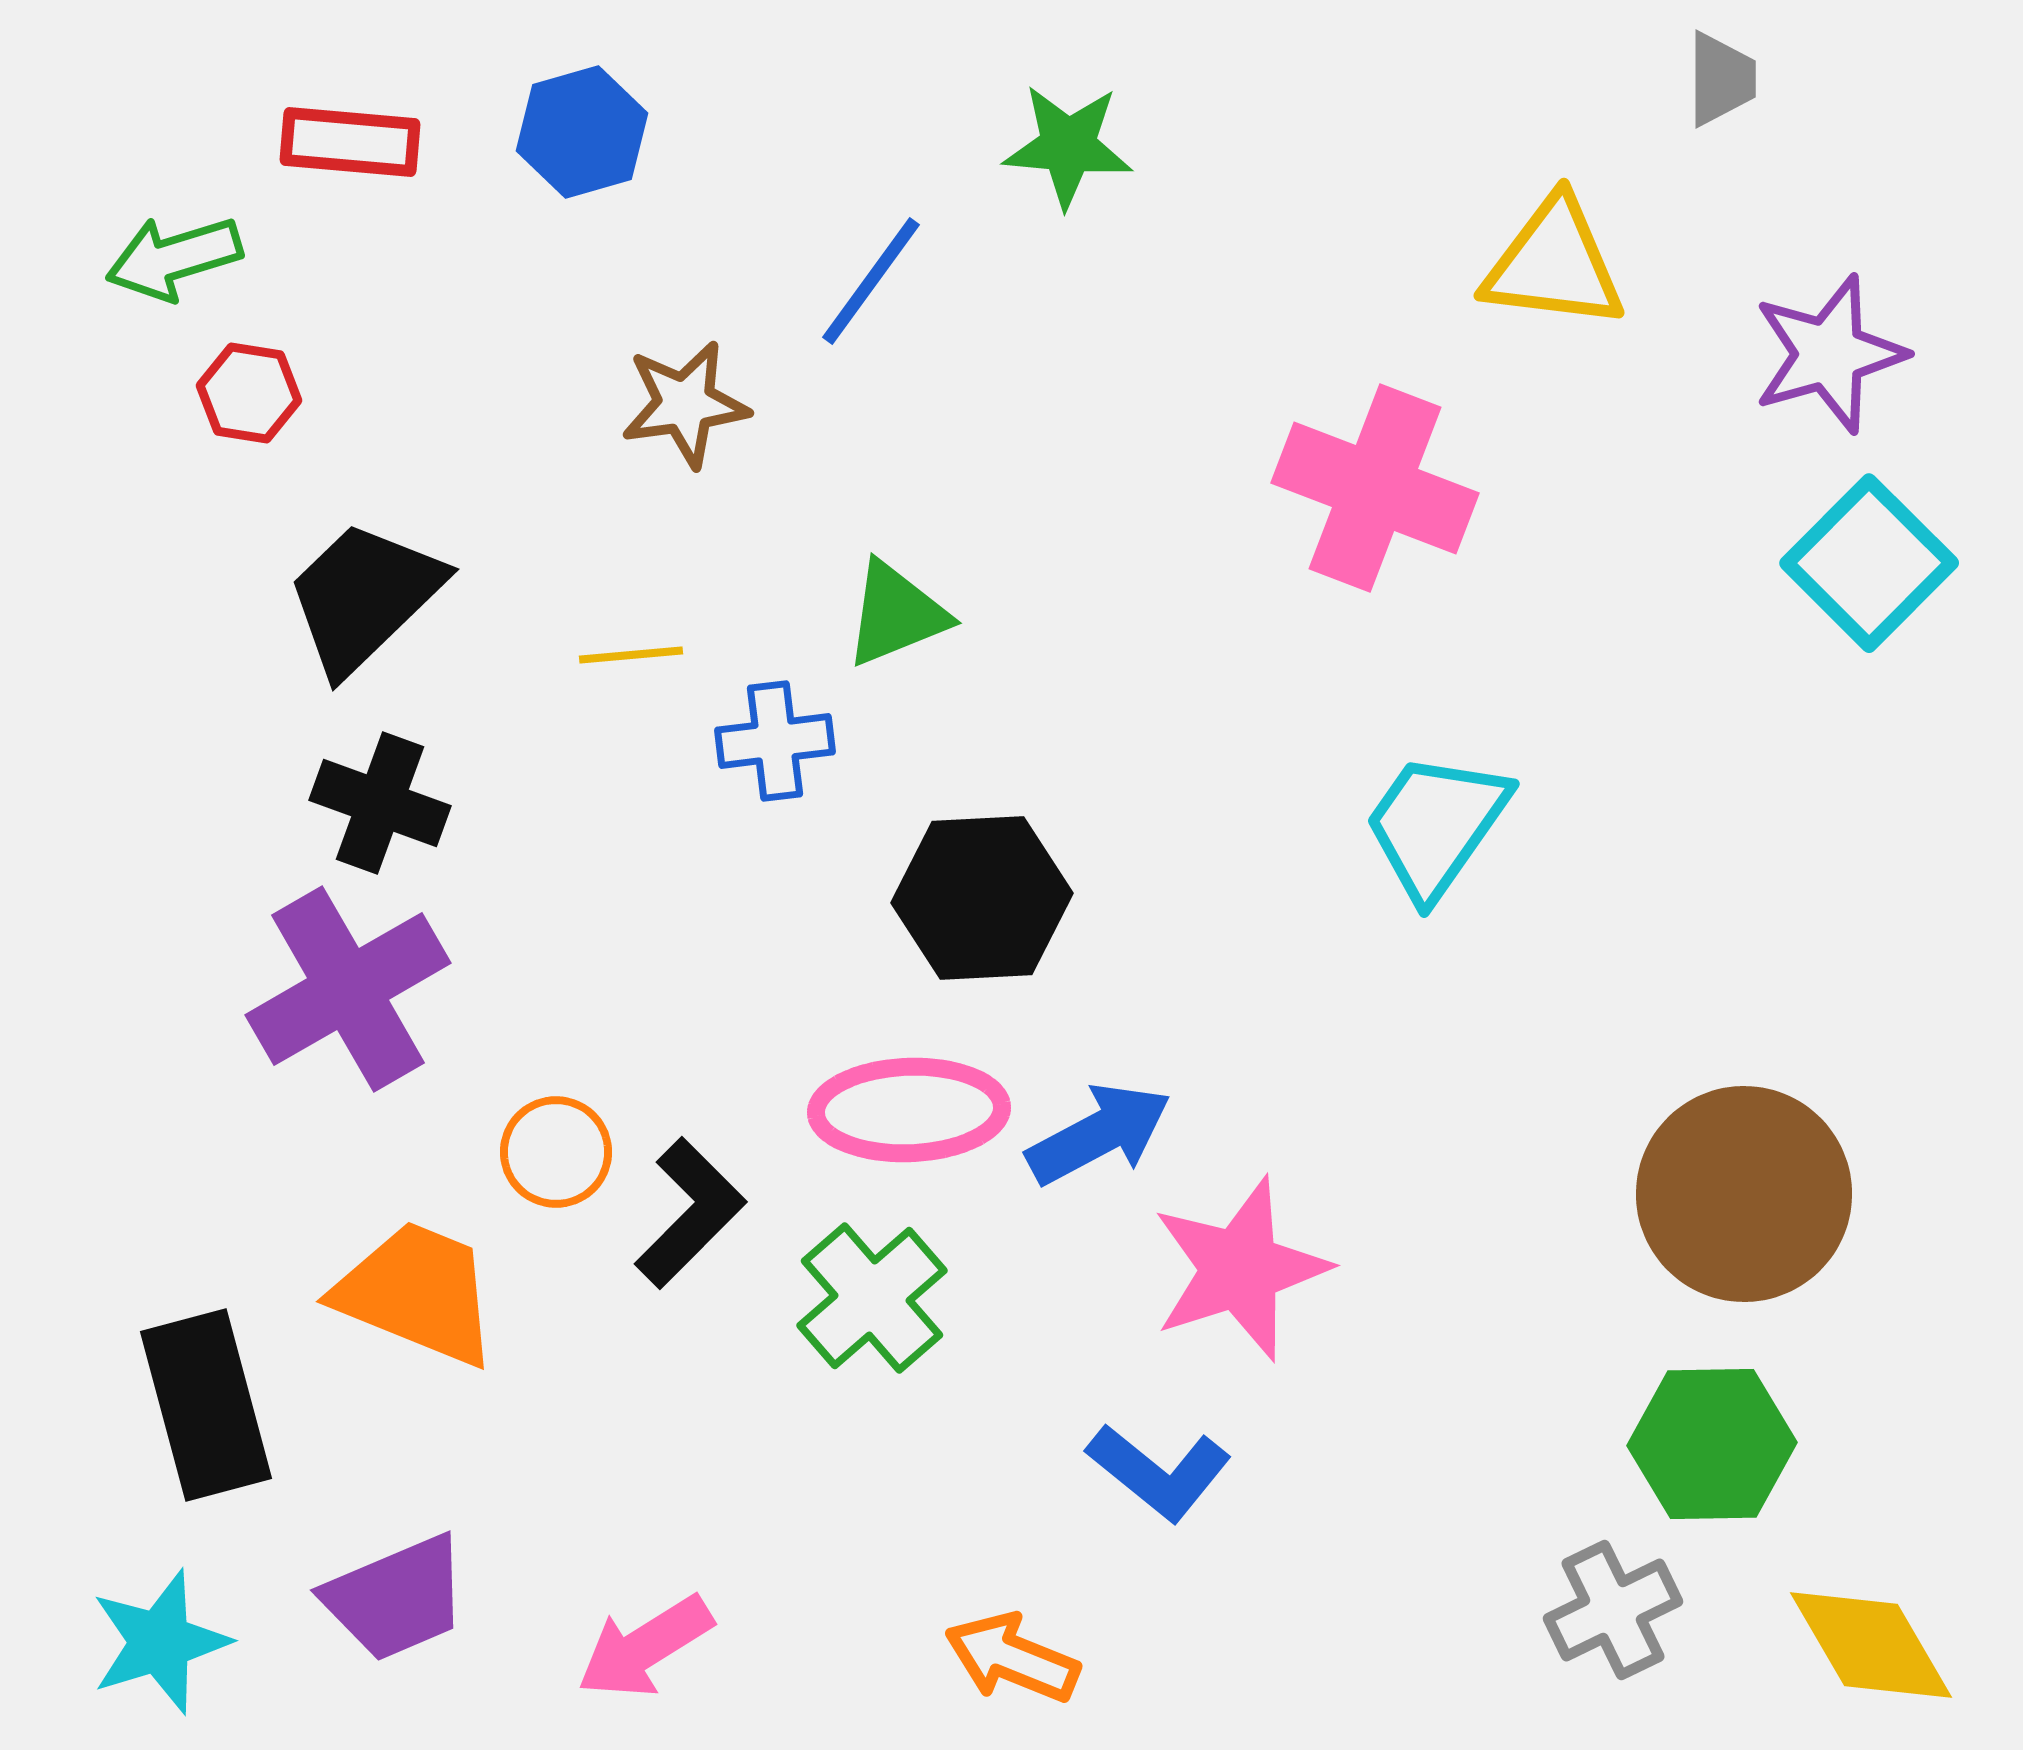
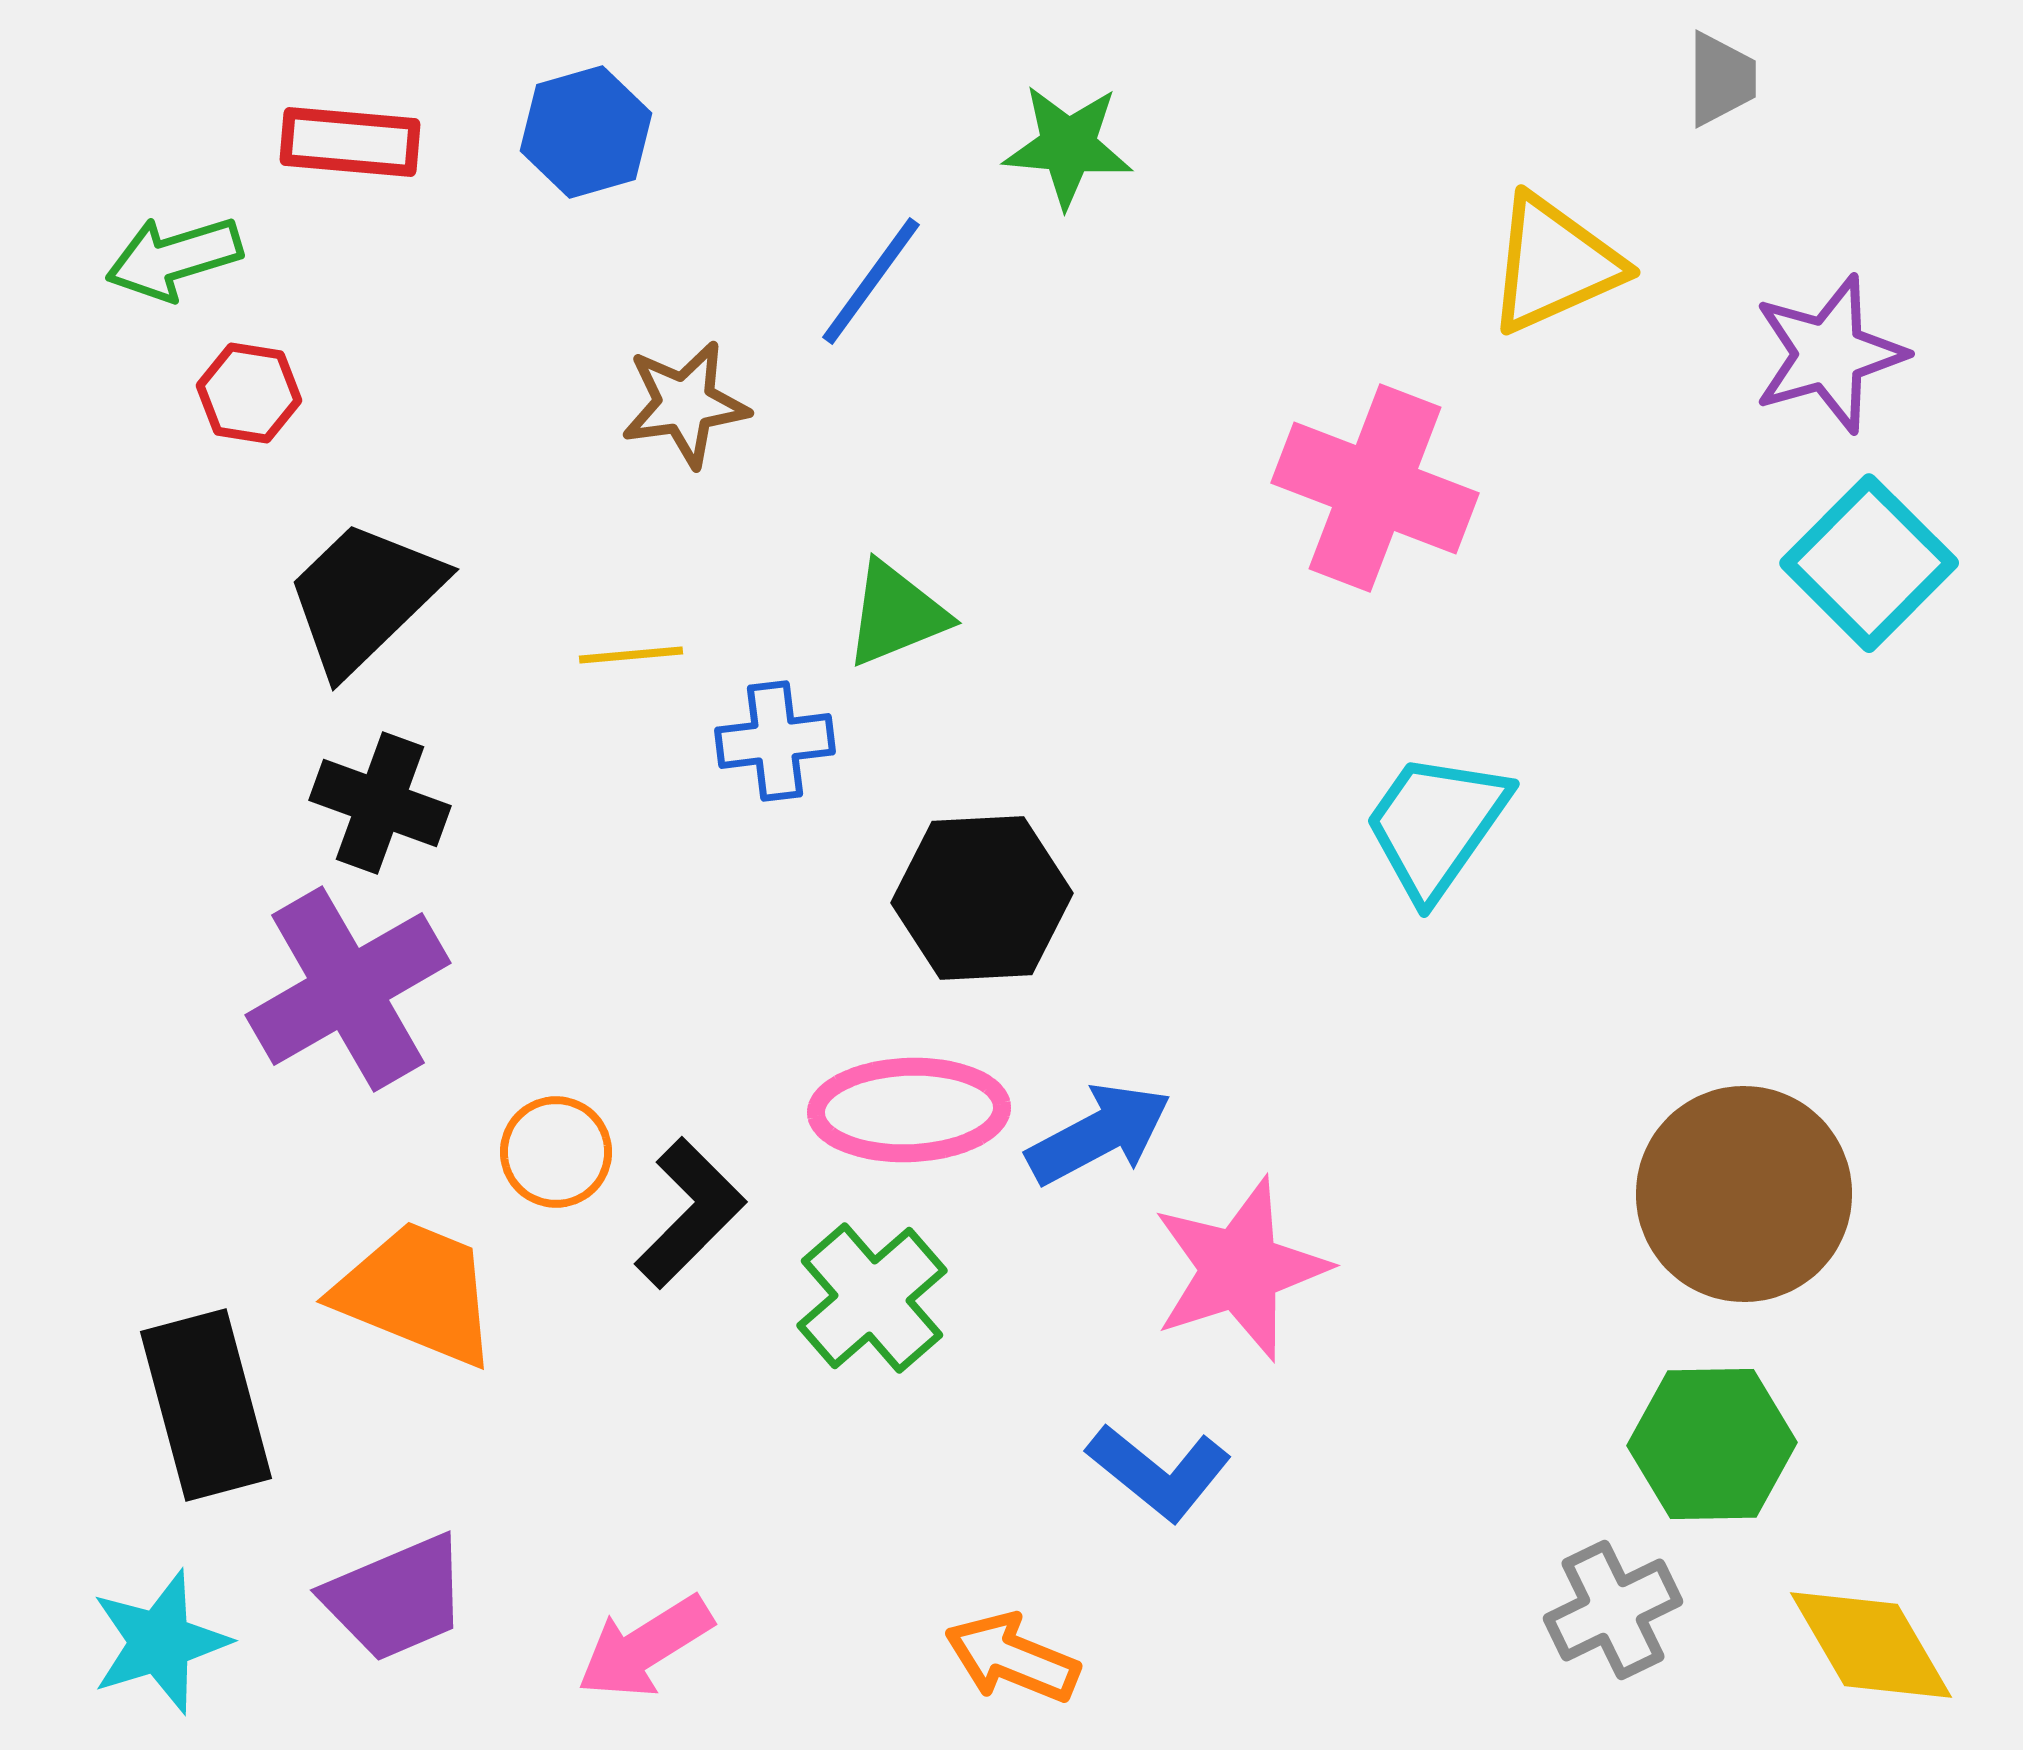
blue hexagon: moved 4 px right
yellow triangle: rotated 31 degrees counterclockwise
